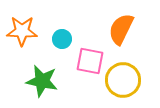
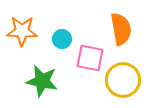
orange semicircle: rotated 144 degrees clockwise
pink square: moved 3 px up
